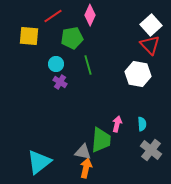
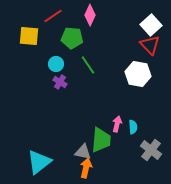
green pentagon: rotated 15 degrees clockwise
green line: rotated 18 degrees counterclockwise
cyan semicircle: moved 9 px left, 3 px down
